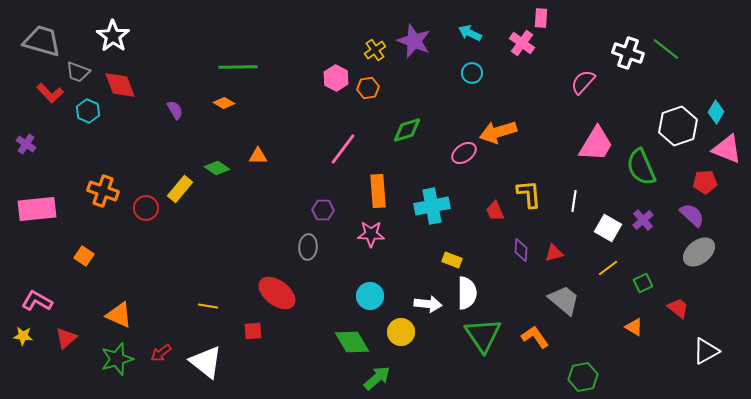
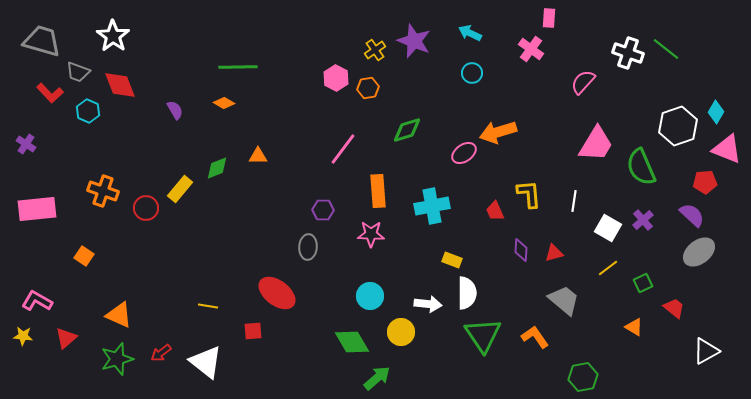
pink rectangle at (541, 18): moved 8 px right
pink cross at (522, 43): moved 9 px right, 6 px down
green diamond at (217, 168): rotated 55 degrees counterclockwise
red trapezoid at (678, 308): moved 4 px left
